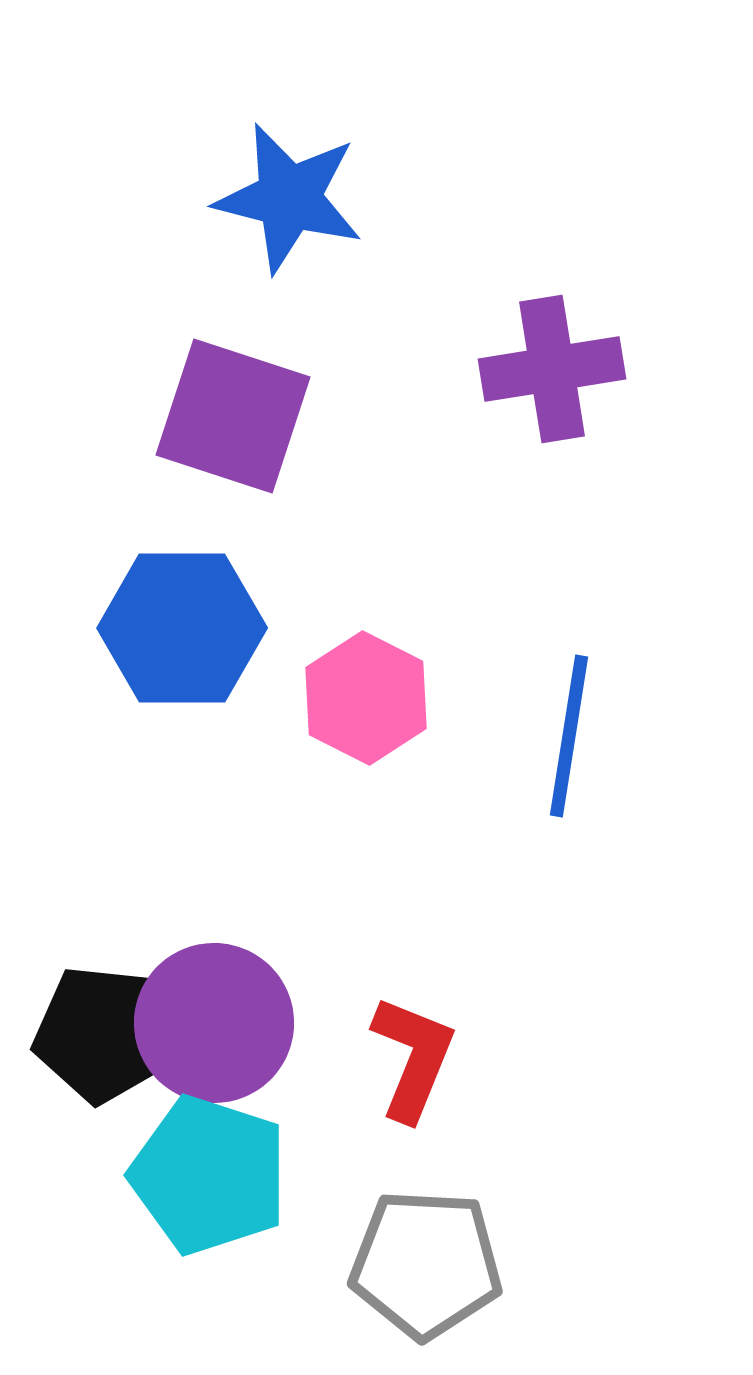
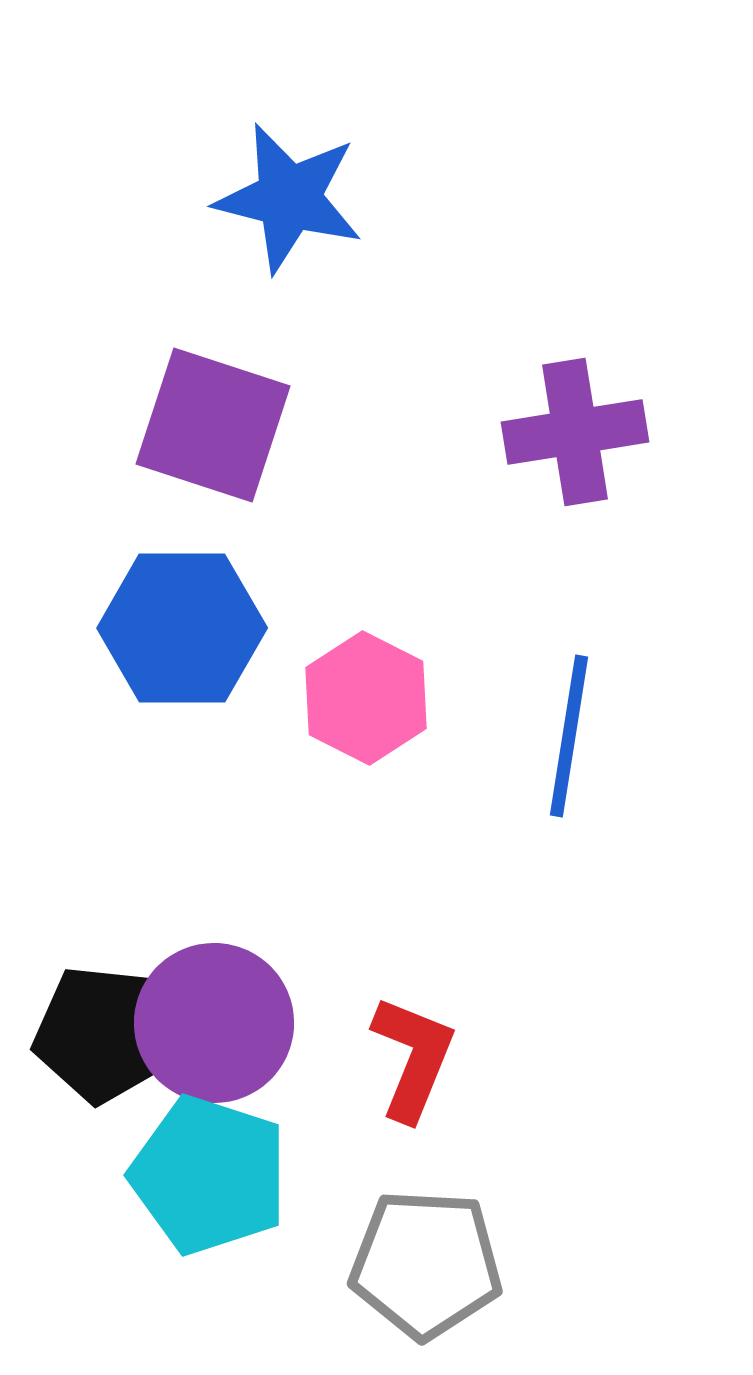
purple cross: moved 23 px right, 63 px down
purple square: moved 20 px left, 9 px down
